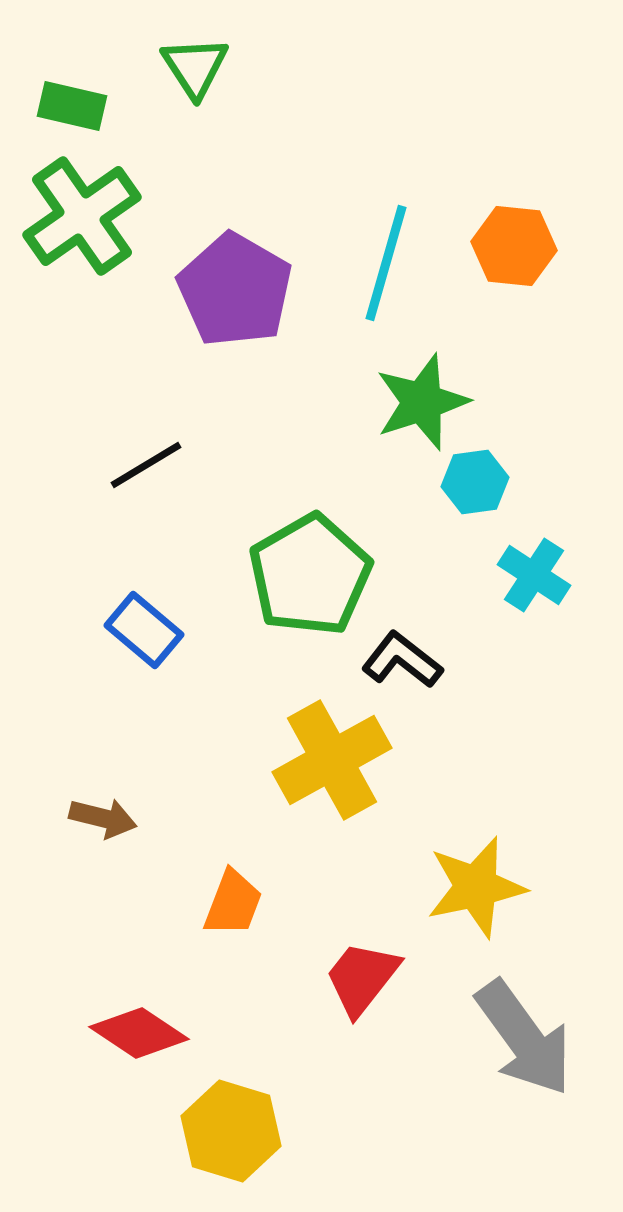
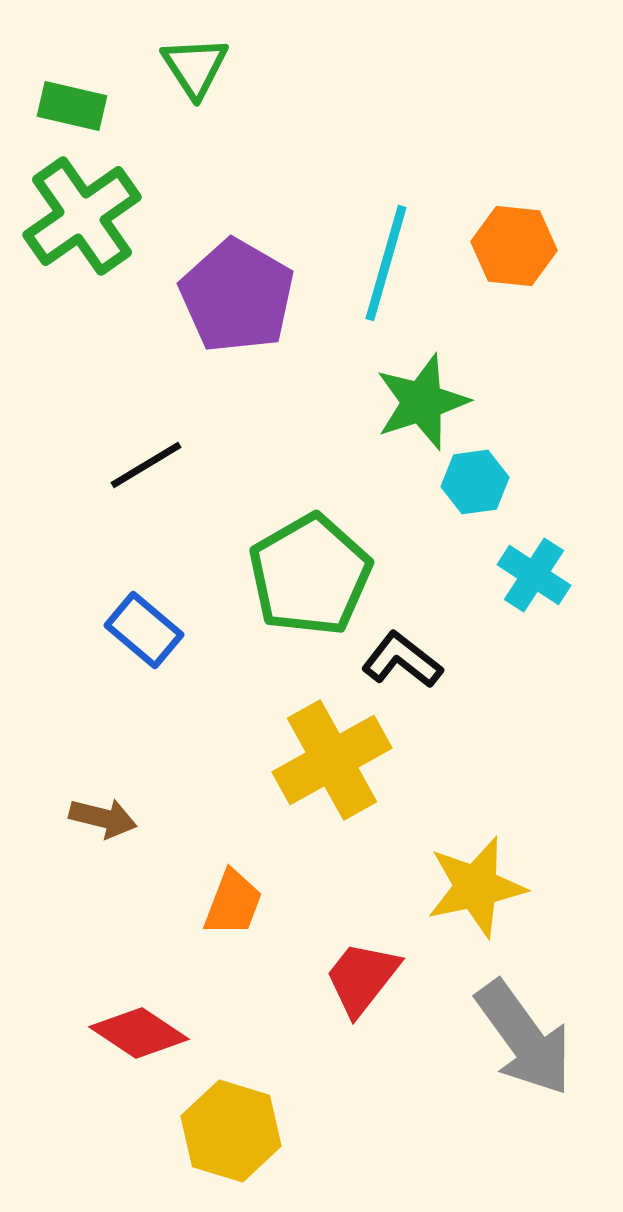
purple pentagon: moved 2 px right, 6 px down
